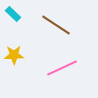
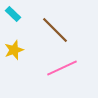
brown line: moved 1 px left, 5 px down; rotated 12 degrees clockwise
yellow star: moved 5 px up; rotated 18 degrees counterclockwise
